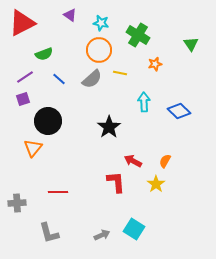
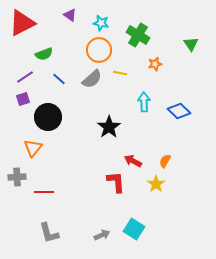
black circle: moved 4 px up
red line: moved 14 px left
gray cross: moved 26 px up
